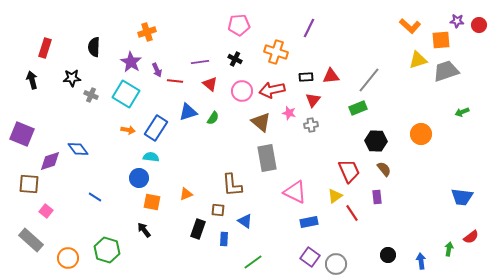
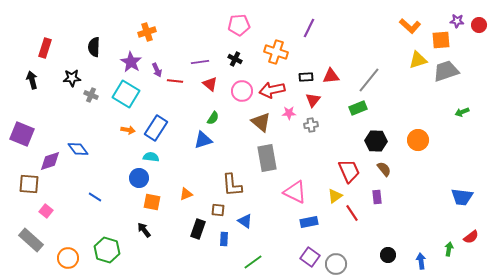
blue triangle at (188, 112): moved 15 px right, 28 px down
pink star at (289, 113): rotated 16 degrees counterclockwise
orange circle at (421, 134): moved 3 px left, 6 px down
